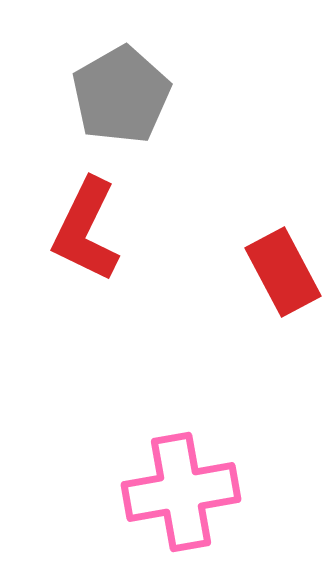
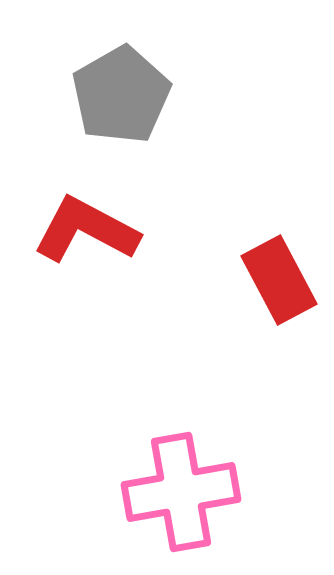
red L-shape: rotated 92 degrees clockwise
red rectangle: moved 4 px left, 8 px down
